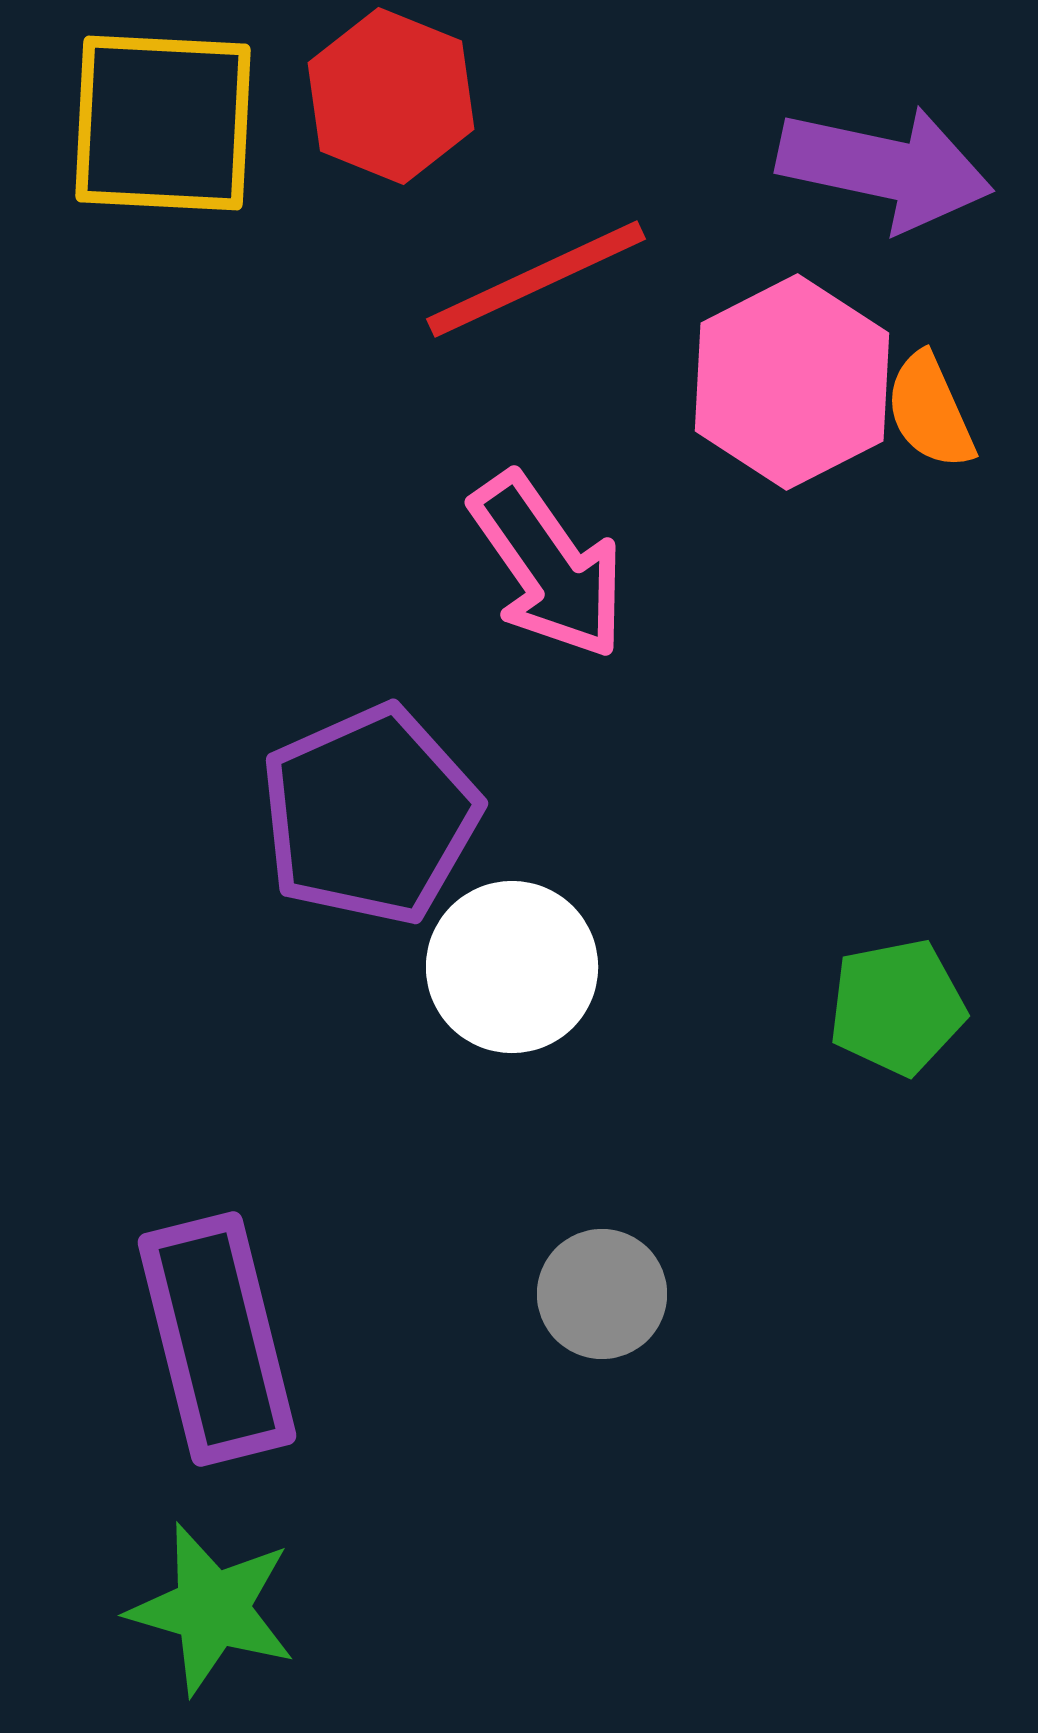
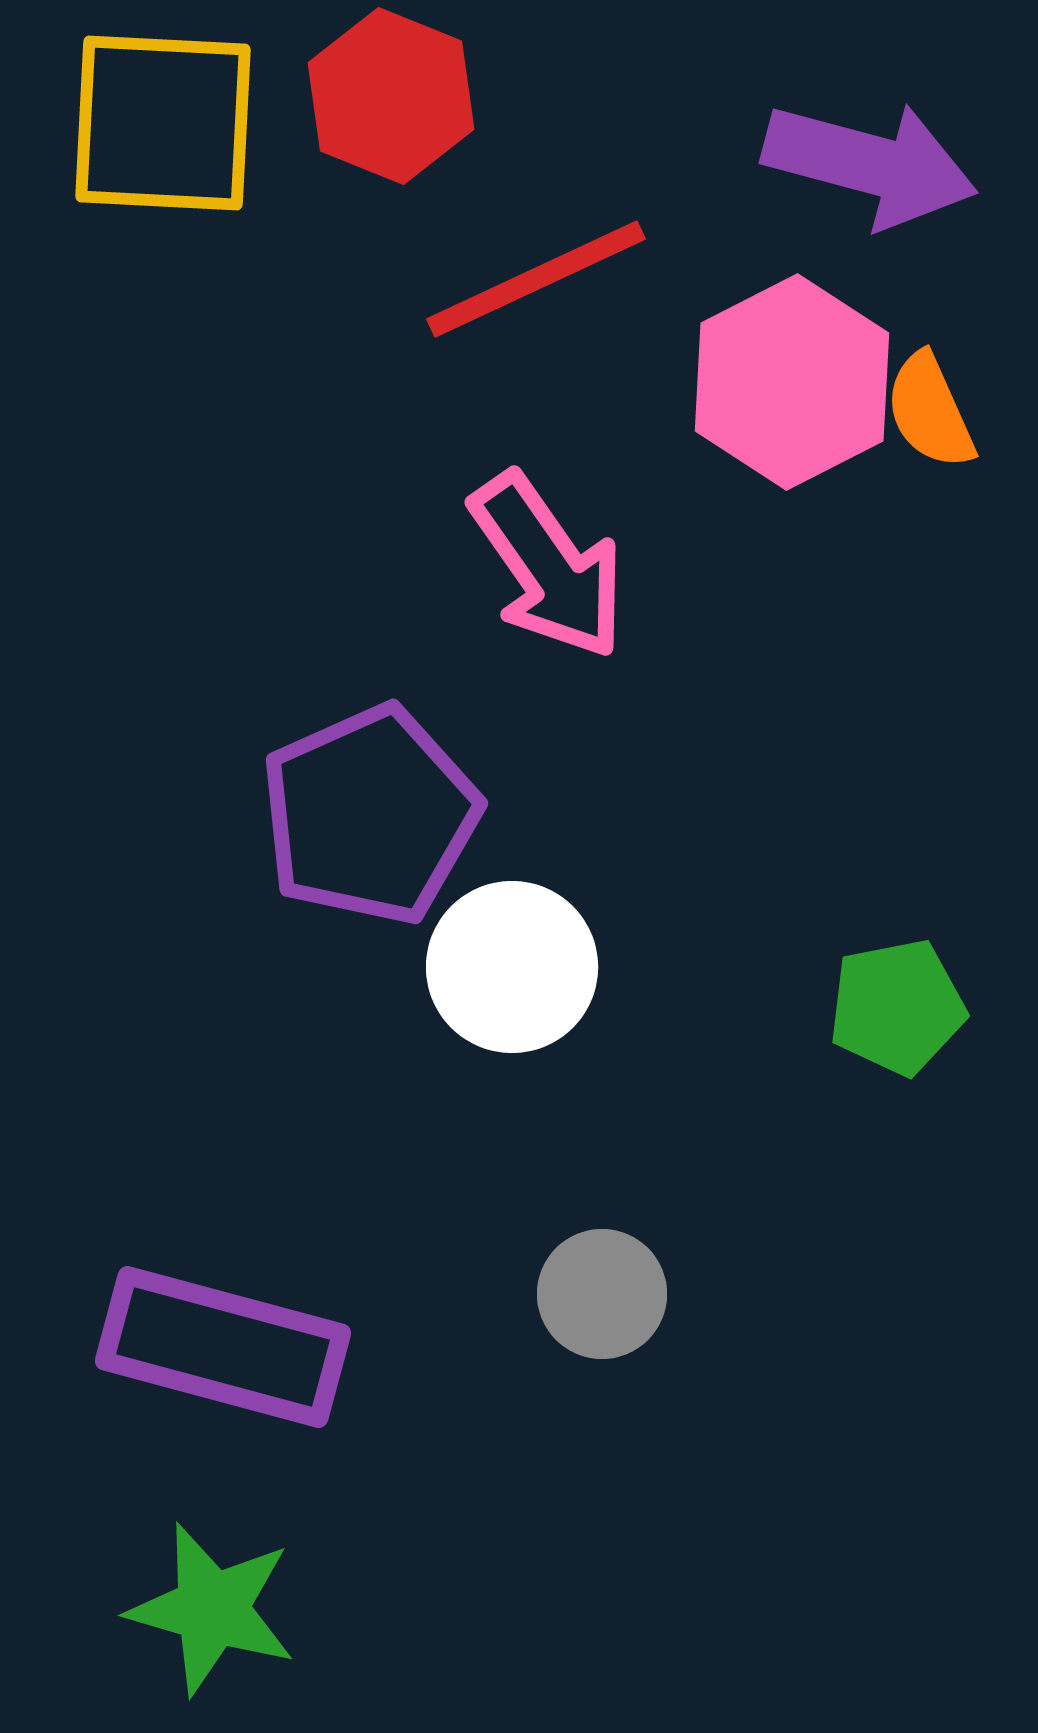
purple arrow: moved 15 px left, 4 px up; rotated 3 degrees clockwise
purple rectangle: moved 6 px right, 8 px down; rotated 61 degrees counterclockwise
